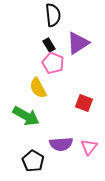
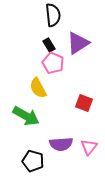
black pentagon: rotated 15 degrees counterclockwise
